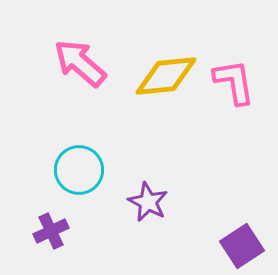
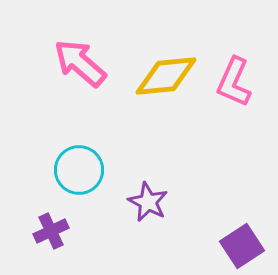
pink L-shape: rotated 147 degrees counterclockwise
